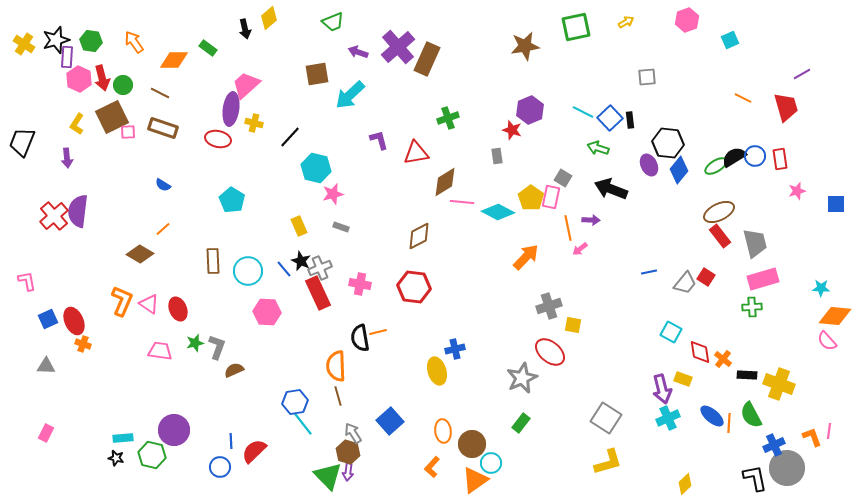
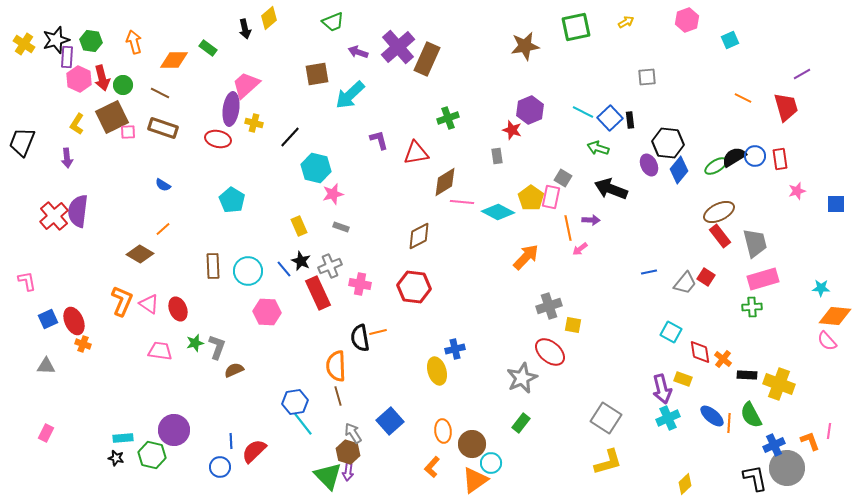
orange arrow at (134, 42): rotated 20 degrees clockwise
brown rectangle at (213, 261): moved 5 px down
gray cross at (320, 268): moved 10 px right, 2 px up
orange L-shape at (812, 437): moved 2 px left, 4 px down
